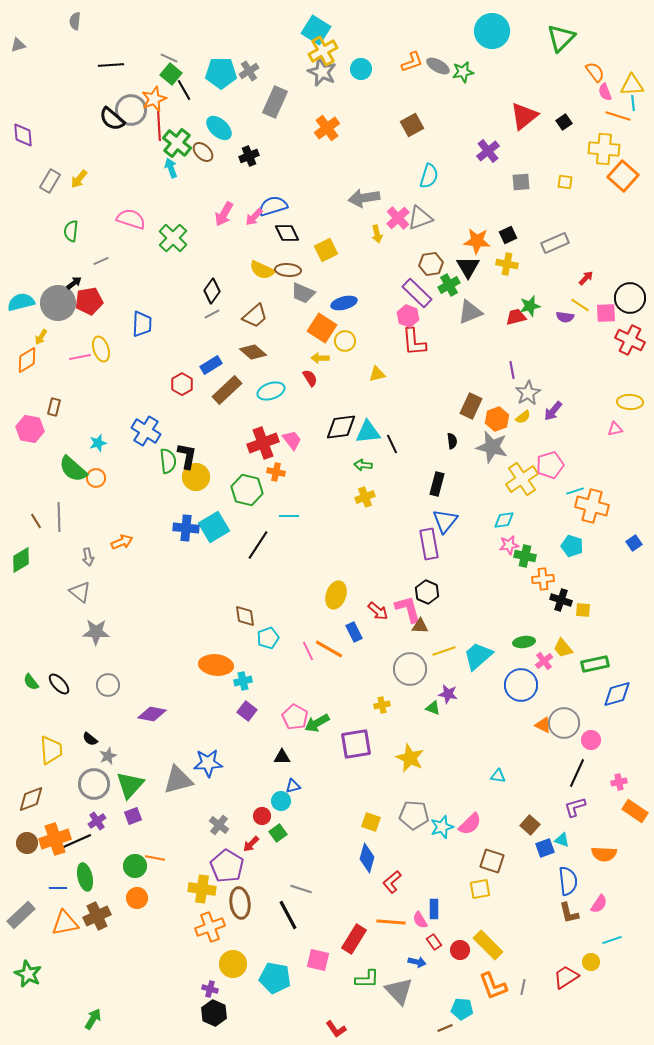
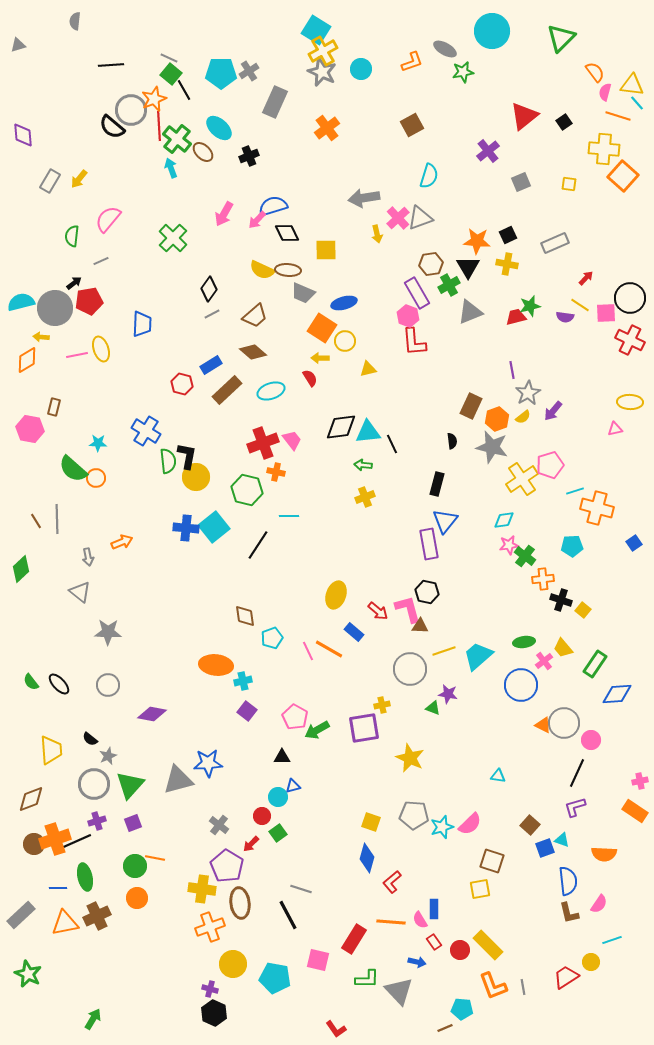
gray ellipse at (438, 66): moved 7 px right, 17 px up
yellow triangle at (632, 85): rotated 10 degrees clockwise
pink semicircle at (605, 92): rotated 36 degrees clockwise
cyan line at (633, 103): moved 4 px right; rotated 35 degrees counterclockwise
black semicircle at (112, 119): moved 8 px down
green cross at (177, 143): moved 4 px up
gray square at (521, 182): rotated 18 degrees counterclockwise
yellow square at (565, 182): moved 4 px right, 2 px down
pink arrow at (254, 217): moved 3 px right, 3 px down
pink semicircle at (131, 219): moved 23 px left; rotated 68 degrees counterclockwise
green semicircle at (71, 231): moved 1 px right, 5 px down
yellow square at (326, 250): rotated 25 degrees clockwise
black diamond at (212, 291): moved 3 px left, 2 px up
purple rectangle at (417, 293): rotated 16 degrees clockwise
gray circle at (58, 303): moved 3 px left, 5 px down
yellow arrow at (41, 337): rotated 63 degrees clockwise
pink line at (80, 357): moved 3 px left, 2 px up
yellow triangle at (377, 374): moved 9 px left, 5 px up
red hexagon at (182, 384): rotated 15 degrees counterclockwise
cyan star at (98, 443): rotated 18 degrees clockwise
orange cross at (592, 506): moved 5 px right, 2 px down
gray line at (59, 517): moved 2 px left, 2 px down
cyan square at (214, 527): rotated 8 degrees counterclockwise
cyan pentagon at (572, 546): rotated 20 degrees counterclockwise
green cross at (525, 556): rotated 25 degrees clockwise
green diamond at (21, 560): moved 9 px down; rotated 12 degrees counterclockwise
black hexagon at (427, 592): rotated 10 degrees counterclockwise
yellow square at (583, 610): rotated 35 degrees clockwise
gray star at (96, 632): moved 12 px right
blue rectangle at (354, 632): rotated 24 degrees counterclockwise
cyan pentagon at (268, 638): moved 4 px right
green rectangle at (595, 664): rotated 44 degrees counterclockwise
blue diamond at (617, 694): rotated 12 degrees clockwise
green arrow at (317, 723): moved 7 px down
purple square at (356, 744): moved 8 px right, 16 px up
pink cross at (619, 782): moved 21 px right, 1 px up
cyan circle at (281, 801): moved 3 px left, 4 px up
purple square at (133, 816): moved 7 px down
purple cross at (97, 821): rotated 18 degrees clockwise
brown circle at (27, 843): moved 7 px right, 1 px down
gray line at (523, 987): rotated 21 degrees counterclockwise
